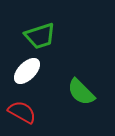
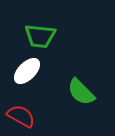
green trapezoid: rotated 24 degrees clockwise
red semicircle: moved 1 px left, 4 px down
